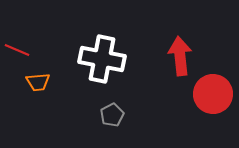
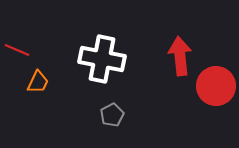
orange trapezoid: rotated 60 degrees counterclockwise
red circle: moved 3 px right, 8 px up
